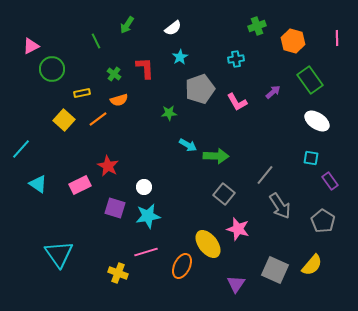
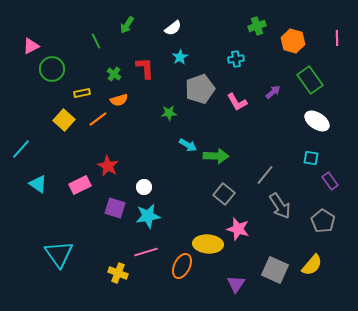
yellow ellipse at (208, 244): rotated 48 degrees counterclockwise
